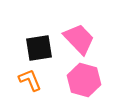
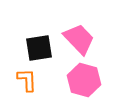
orange L-shape: moved 3 px left; rotated 20 degrees clockwise
